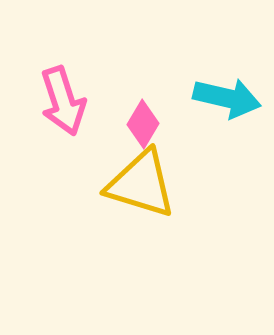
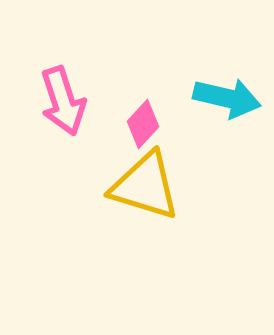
pink diamond: rotated 12 degrees clockwise
yellow triangle: moved 4 px right, 2 px down
